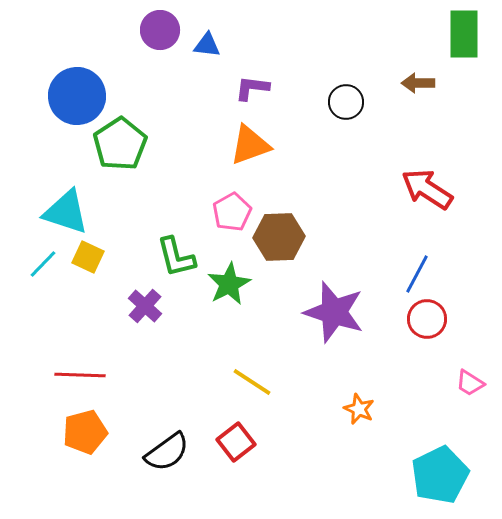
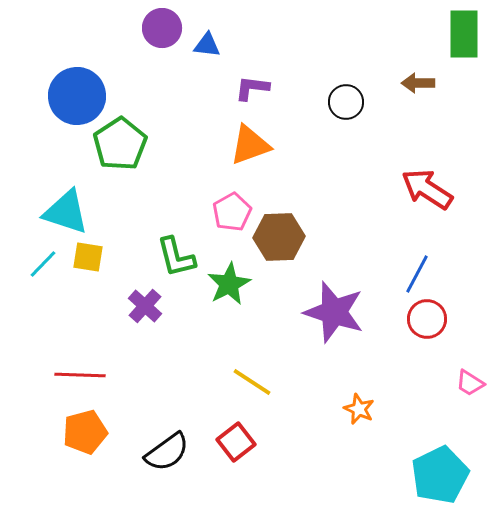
purple circle: moved 2 px right, 2 px up
yellow square: rotated 16 degrees counterclockwise
